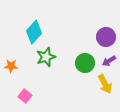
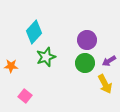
purple circle: moved 19 px left, 3 px down
